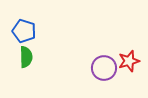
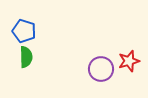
purple circle: moved 3 px left, 1 px down
